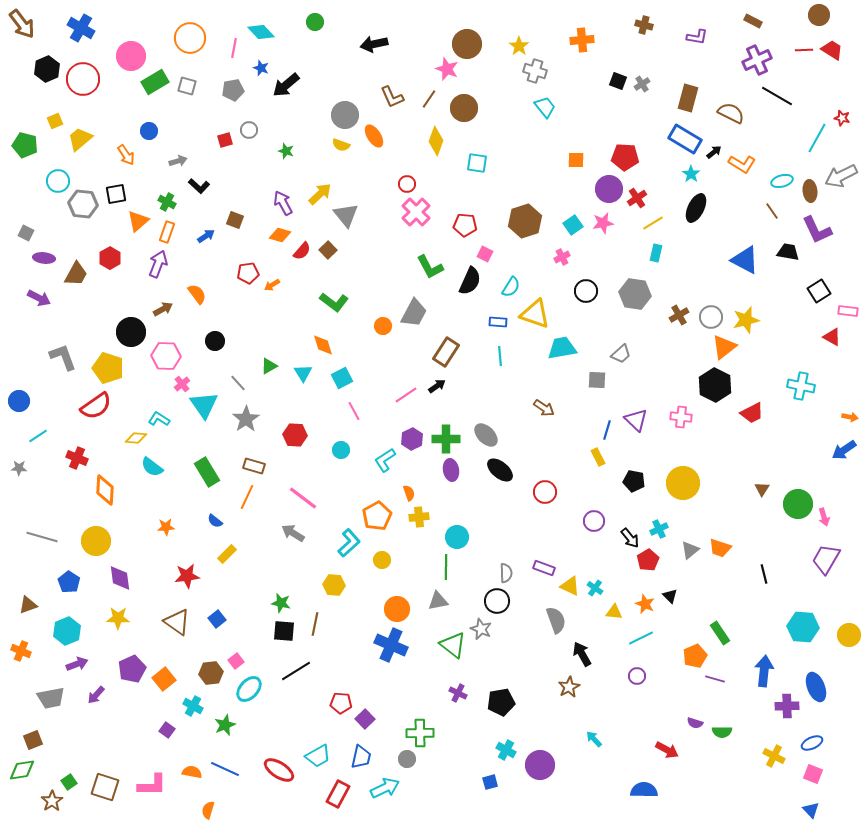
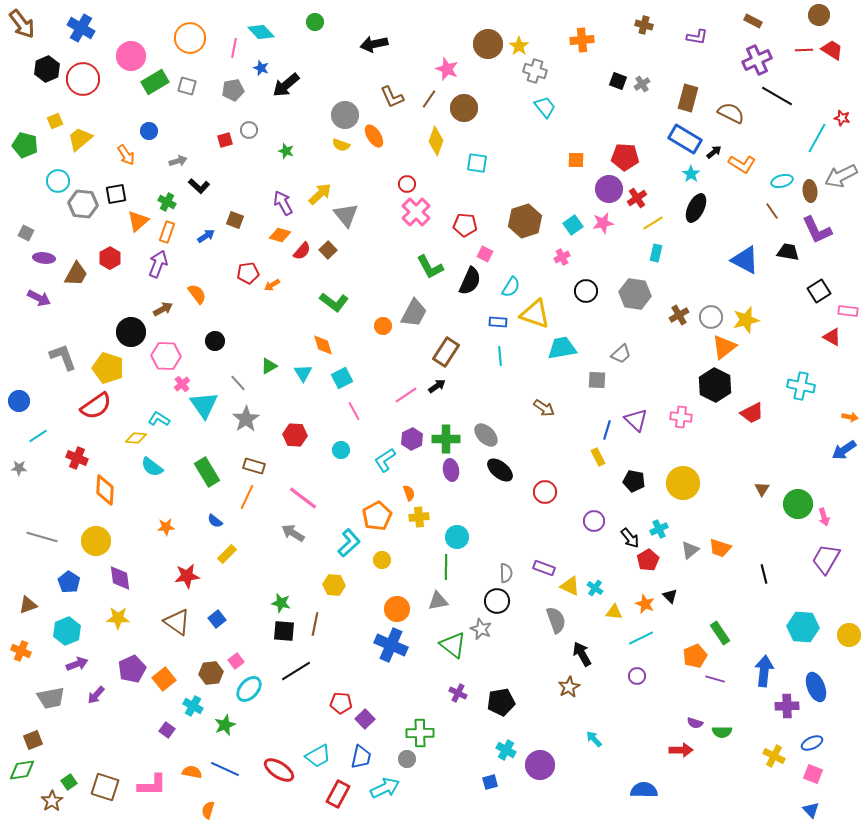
brown circle at (467, 44): moved 21 px right
red arrow at (667, 750): moved 14 px right; rotated 30 degrees counterclockwise
